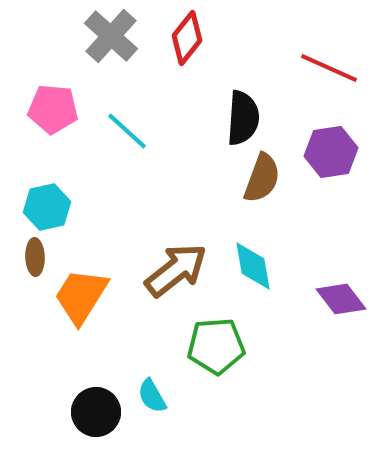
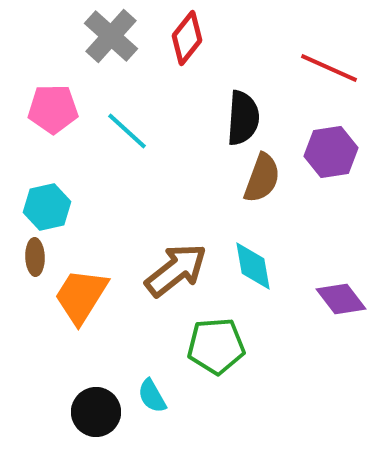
pink pentagon: rotated 6 degrees counterclockwise
